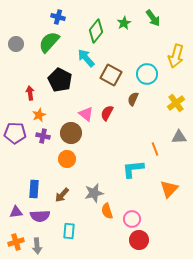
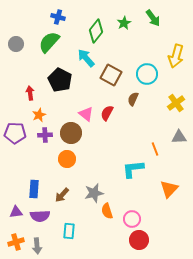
purple cross: moved 2 px right, 1 px up; rotated 16 degrees counterclockwise
